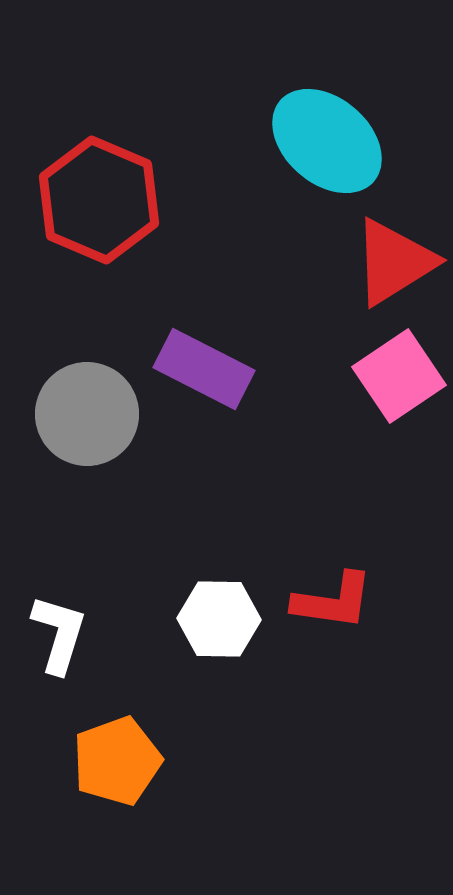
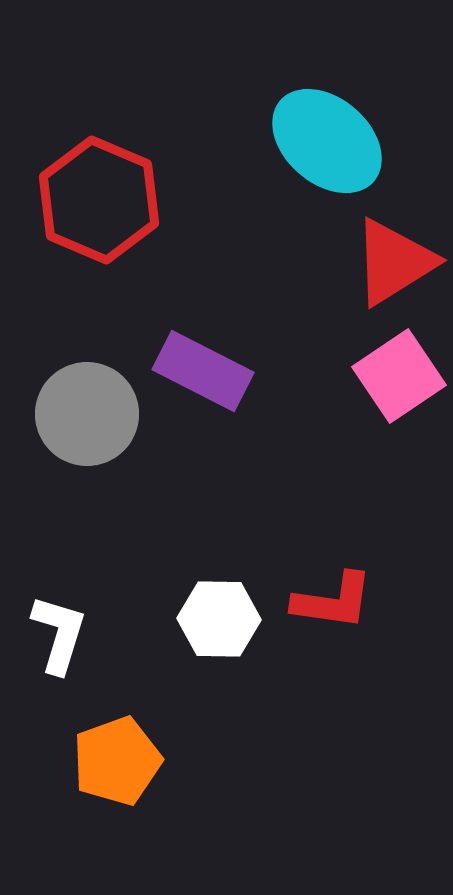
purple rectangle: moved 1 px left, 2 px down
